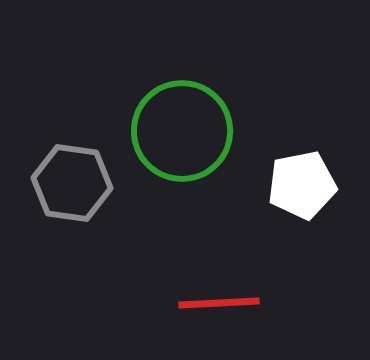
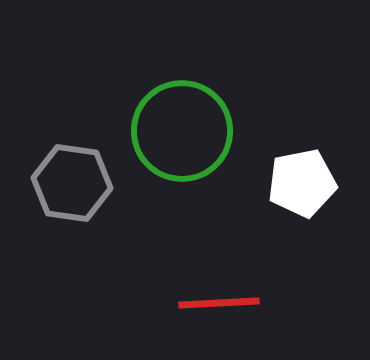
white pentagon: moved 2 px up
